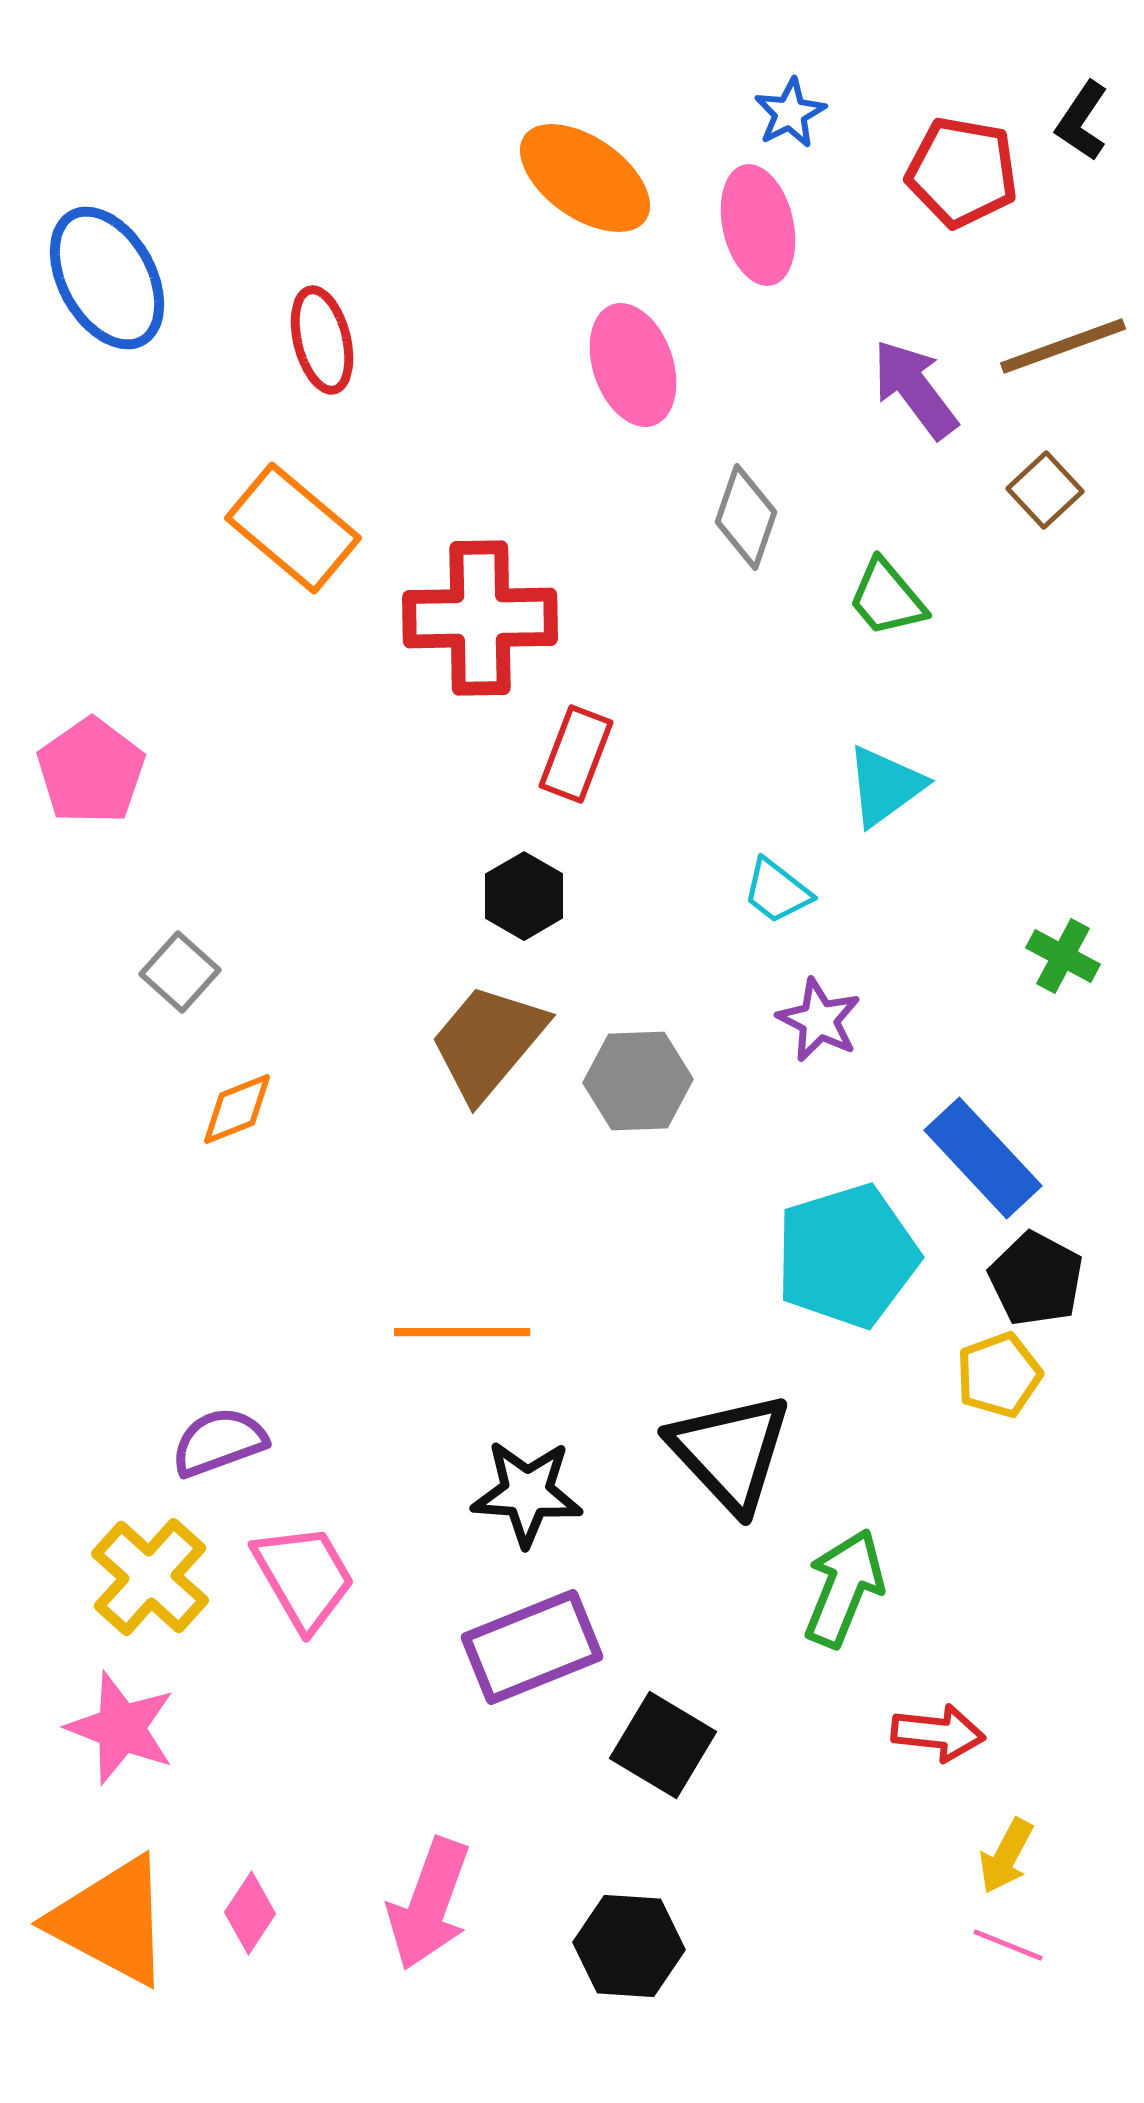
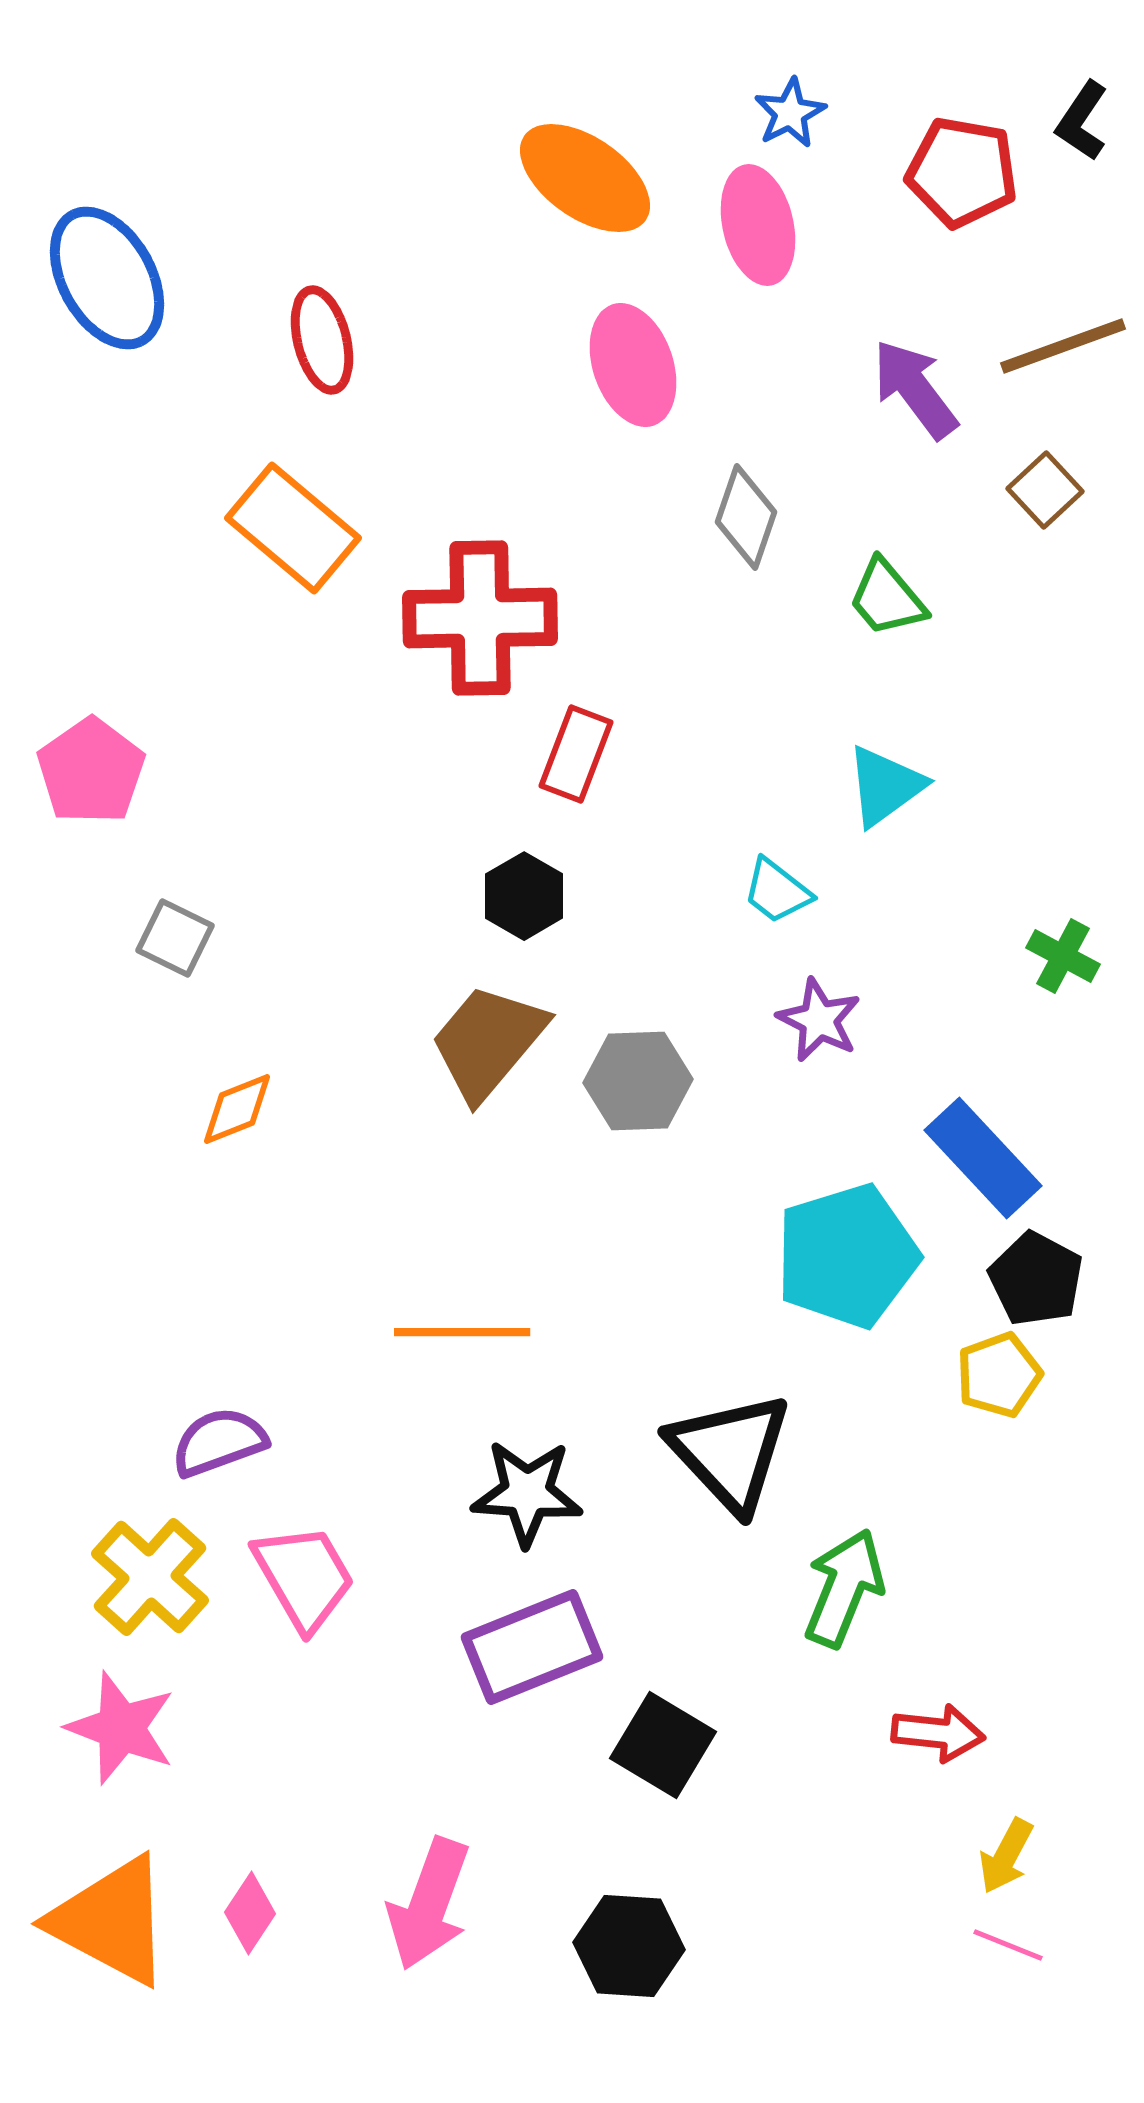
gray square at (180, 972): moved 5 px left, 34 px up; rotated 16 degrees counterclockwise
